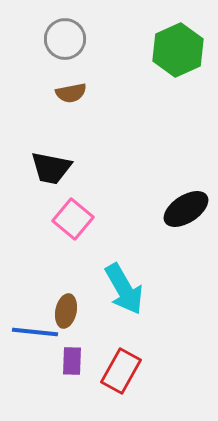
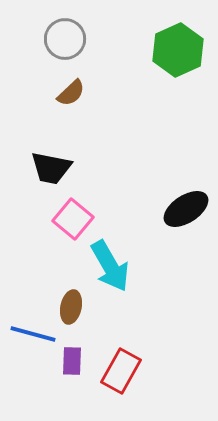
brown semicircle: rotated 32 degrees counterclockwise
cyan arrow: moved 14 px left, 23 px up
brown ellipse: moved 5 px right, 4 px up
blue line: moved 2 px left, 2 px down; rotated 9 degrees clockwise
